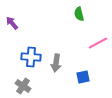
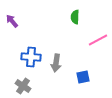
green semicircle: moved 4 px left, 3 px down; rotated 16 degrees clockwise
purple arrow: moved 2 px up
pink line: moved 3 px up
